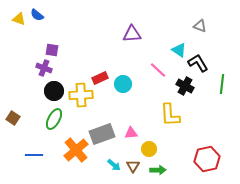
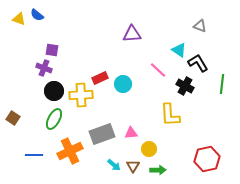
orange cross: moved 6 px left, 1 px down; rotated 15 degrees clockwise
